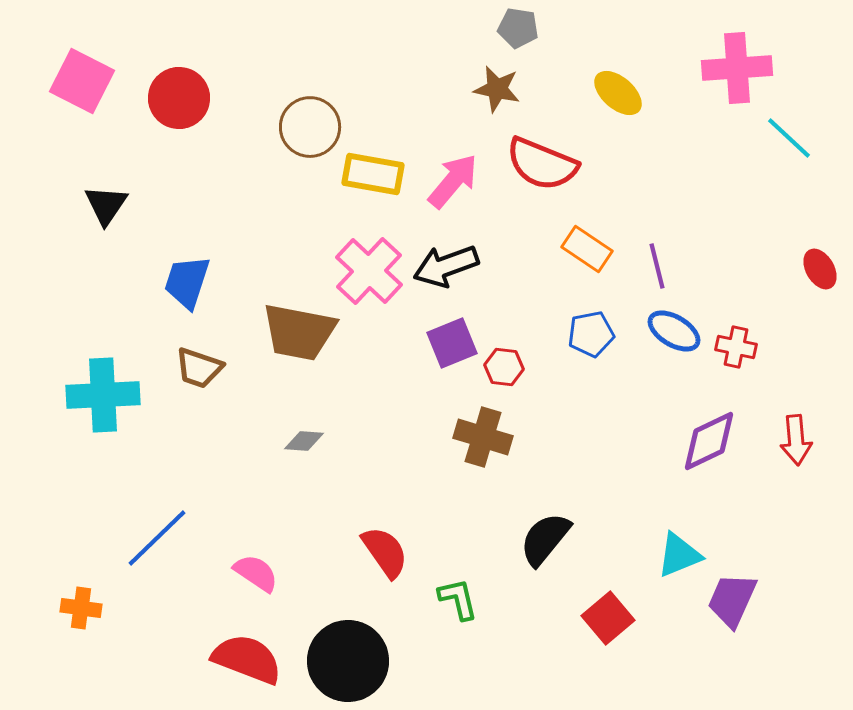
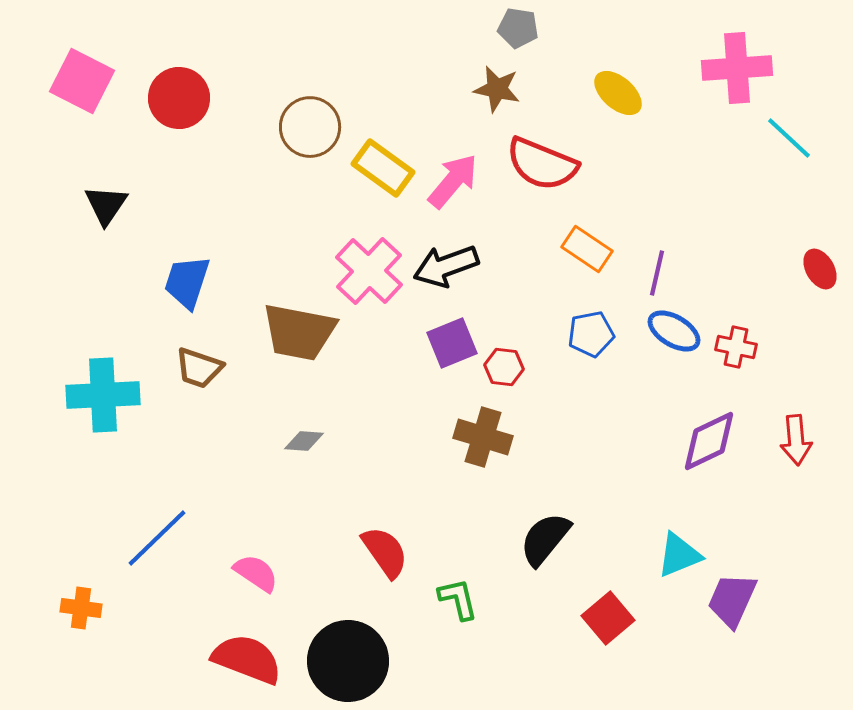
yellow rectangle at (373, 174): moved 10 px right, 6 px up; rotated 26 degrees clockwise
purple line at (657, 266): moved 7 px down; rotated 27 degrees clockwise
